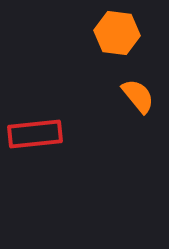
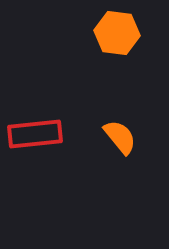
orange semicircle: moved 18 px left, 41 px down
